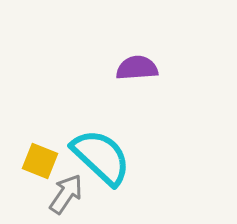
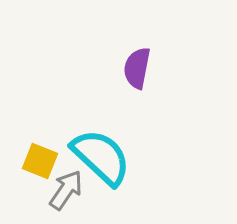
purple semicircle: rotated 75 degrees counterclockwise
gray arrow: moved 4 px up
